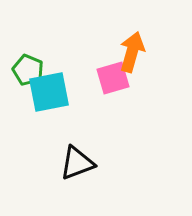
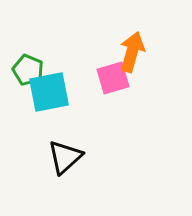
black triangle: moved 12 px left, 6 px up; rotated 21 degrees counterclockwise
